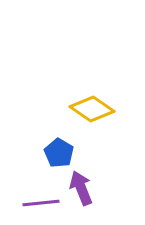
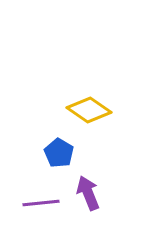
yellow diamond: moved 3 px left, 1 px down
purple arrow: moved 7 px right, 5 px down
